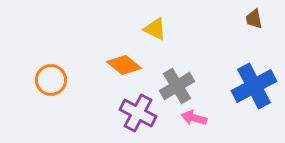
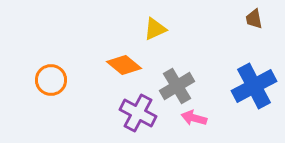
yellow triangle: rotated 50 degrees counterclockwise
